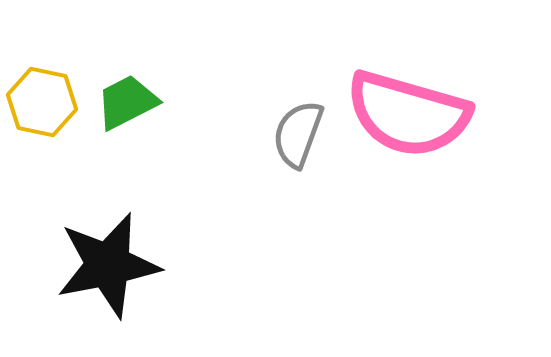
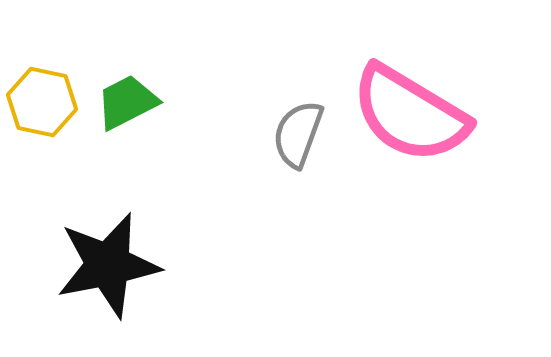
pink semicircle: moved 2 px right; rotated 15 degrees clockwise
